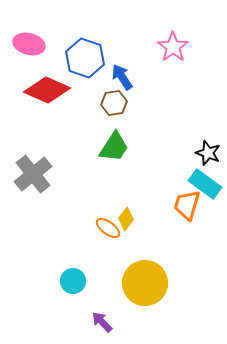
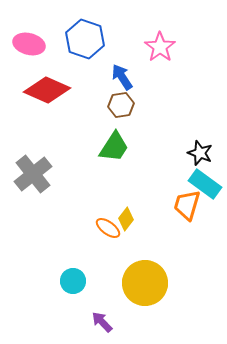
pink star: moved 13 px left
blue hexagon: moved 19 px up
brown hexagon: moved 7 px right, 2 px down
black star: moved 8 px left
